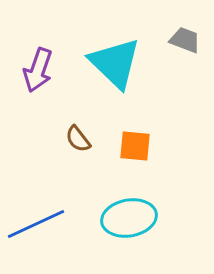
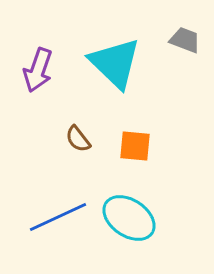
cyan ellipse: rotated 44 degrees clockwise
blue line: moved 22 px right, 7 px up
